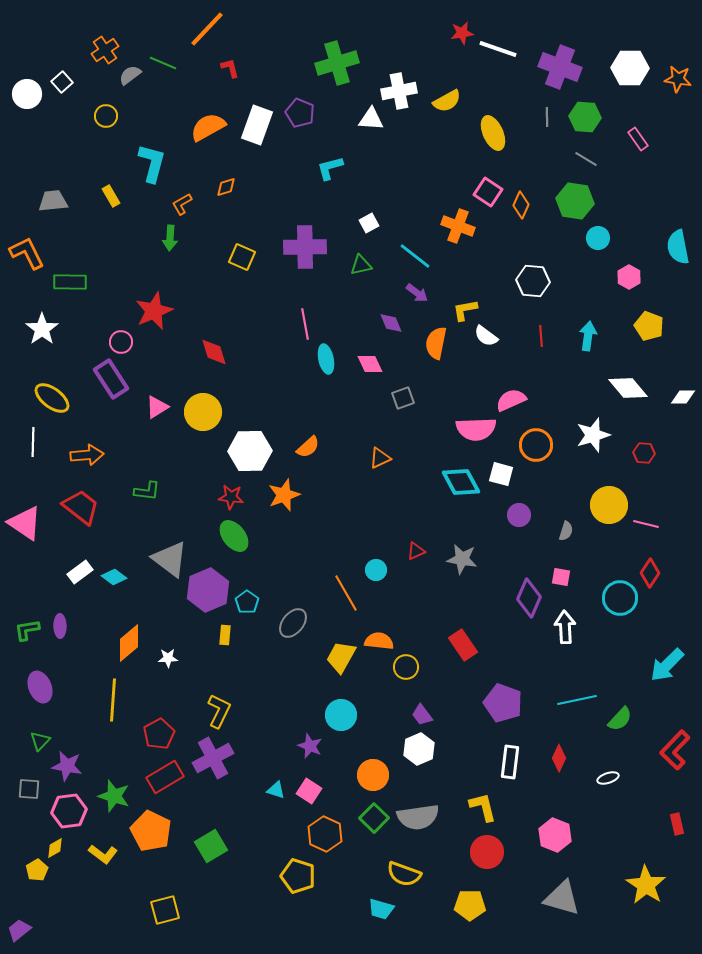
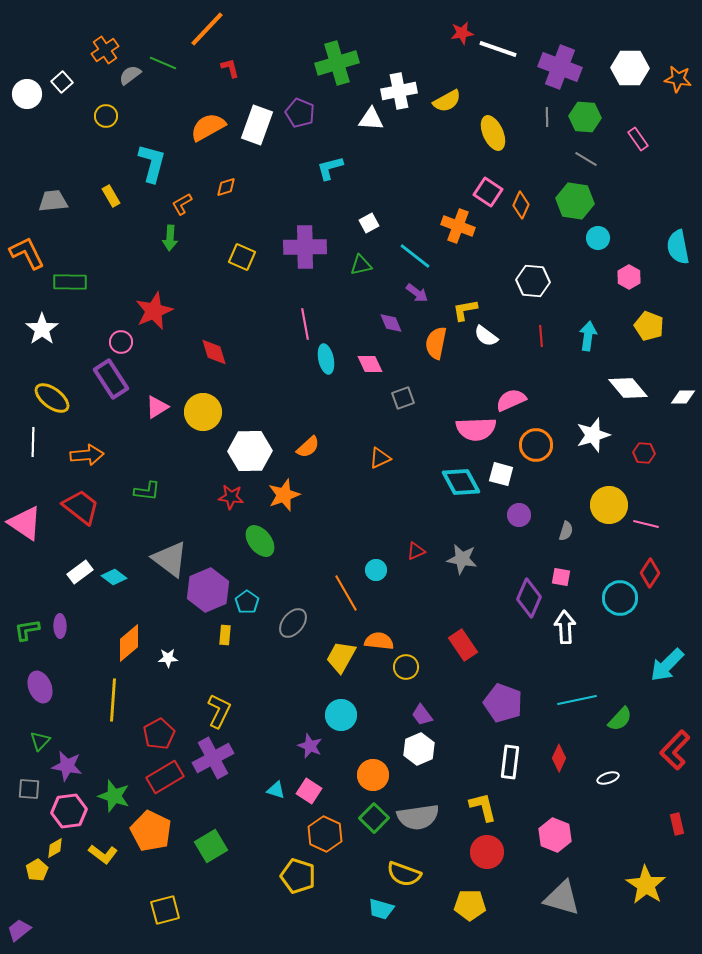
green ellipse at (234, 536): moved 26 px right, 5 px down
